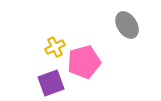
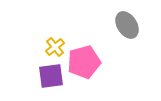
yellow cross: rotated 12 degrees counterclockwise
purple square: moved 7 px up; rotated 12 degrees clockwise
